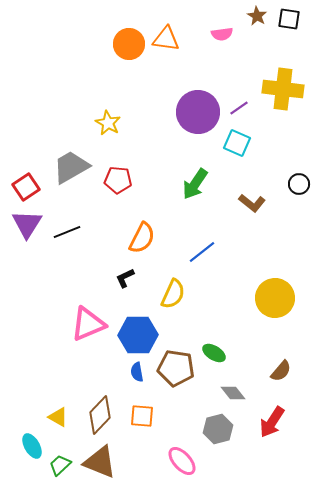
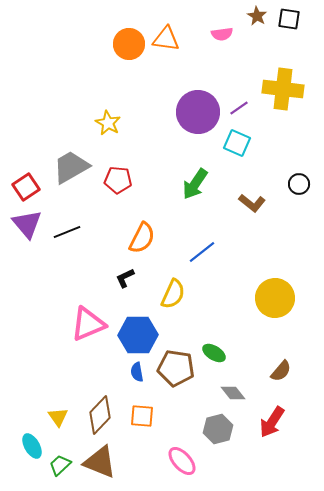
purple triangle: rotated 12 degrees counterclockwise
yellow triangle: rotated 25 degrees clockwise
